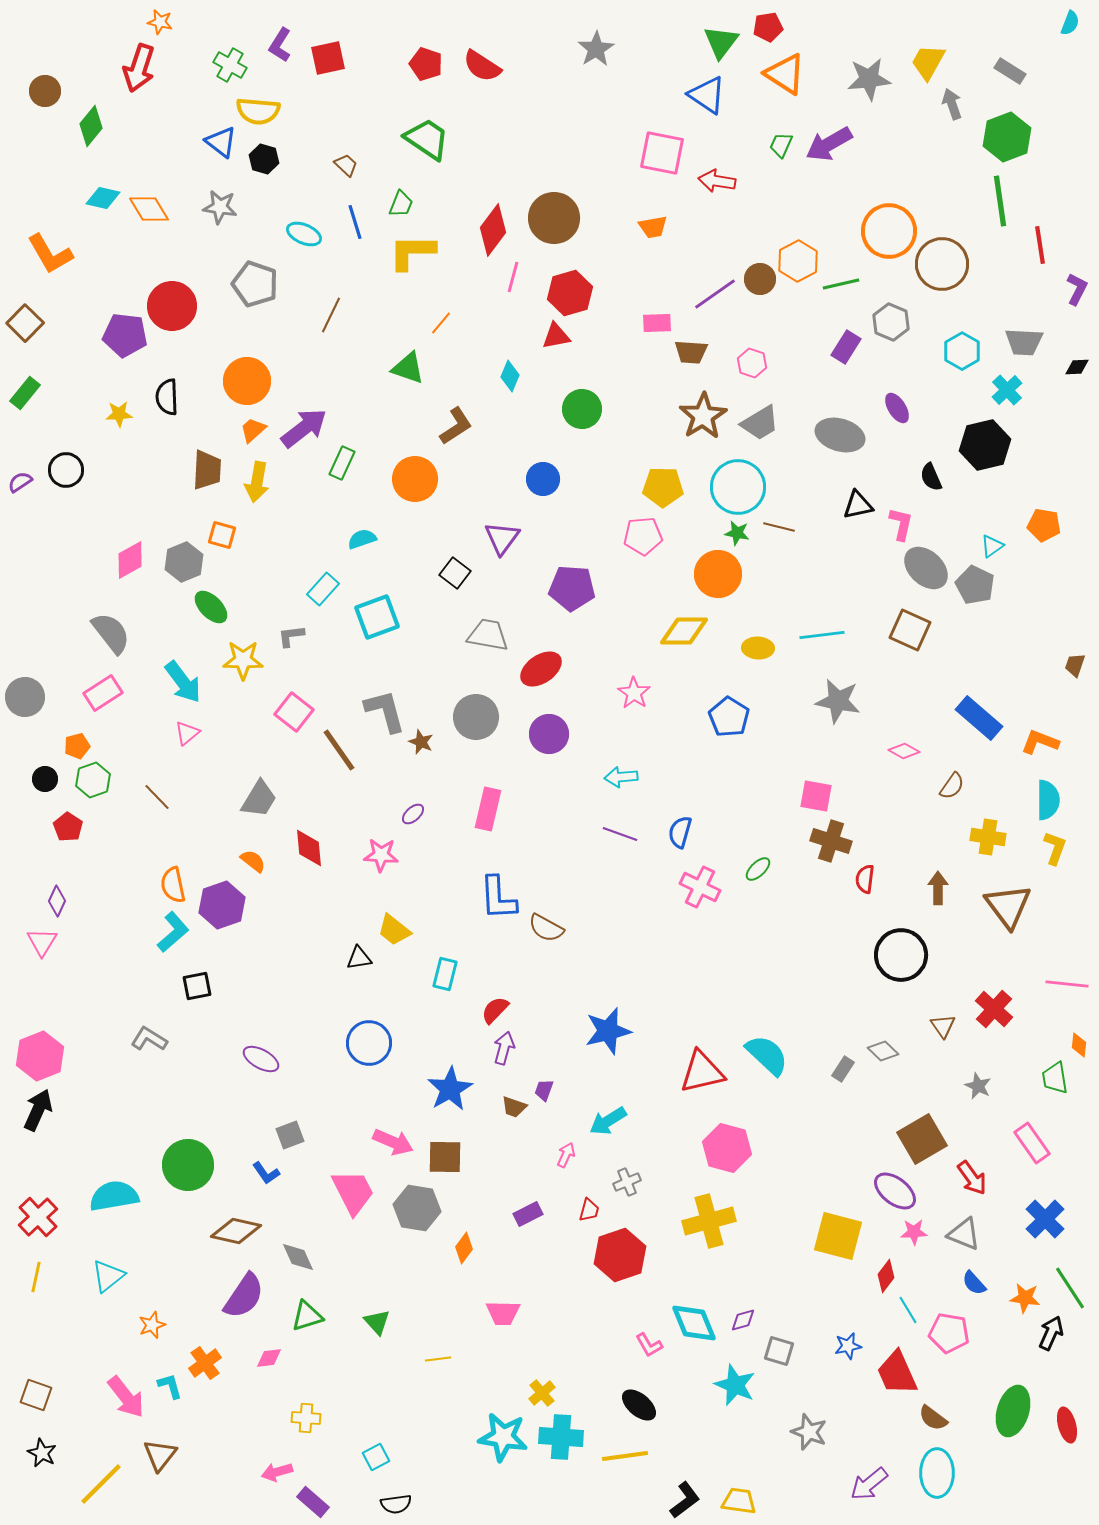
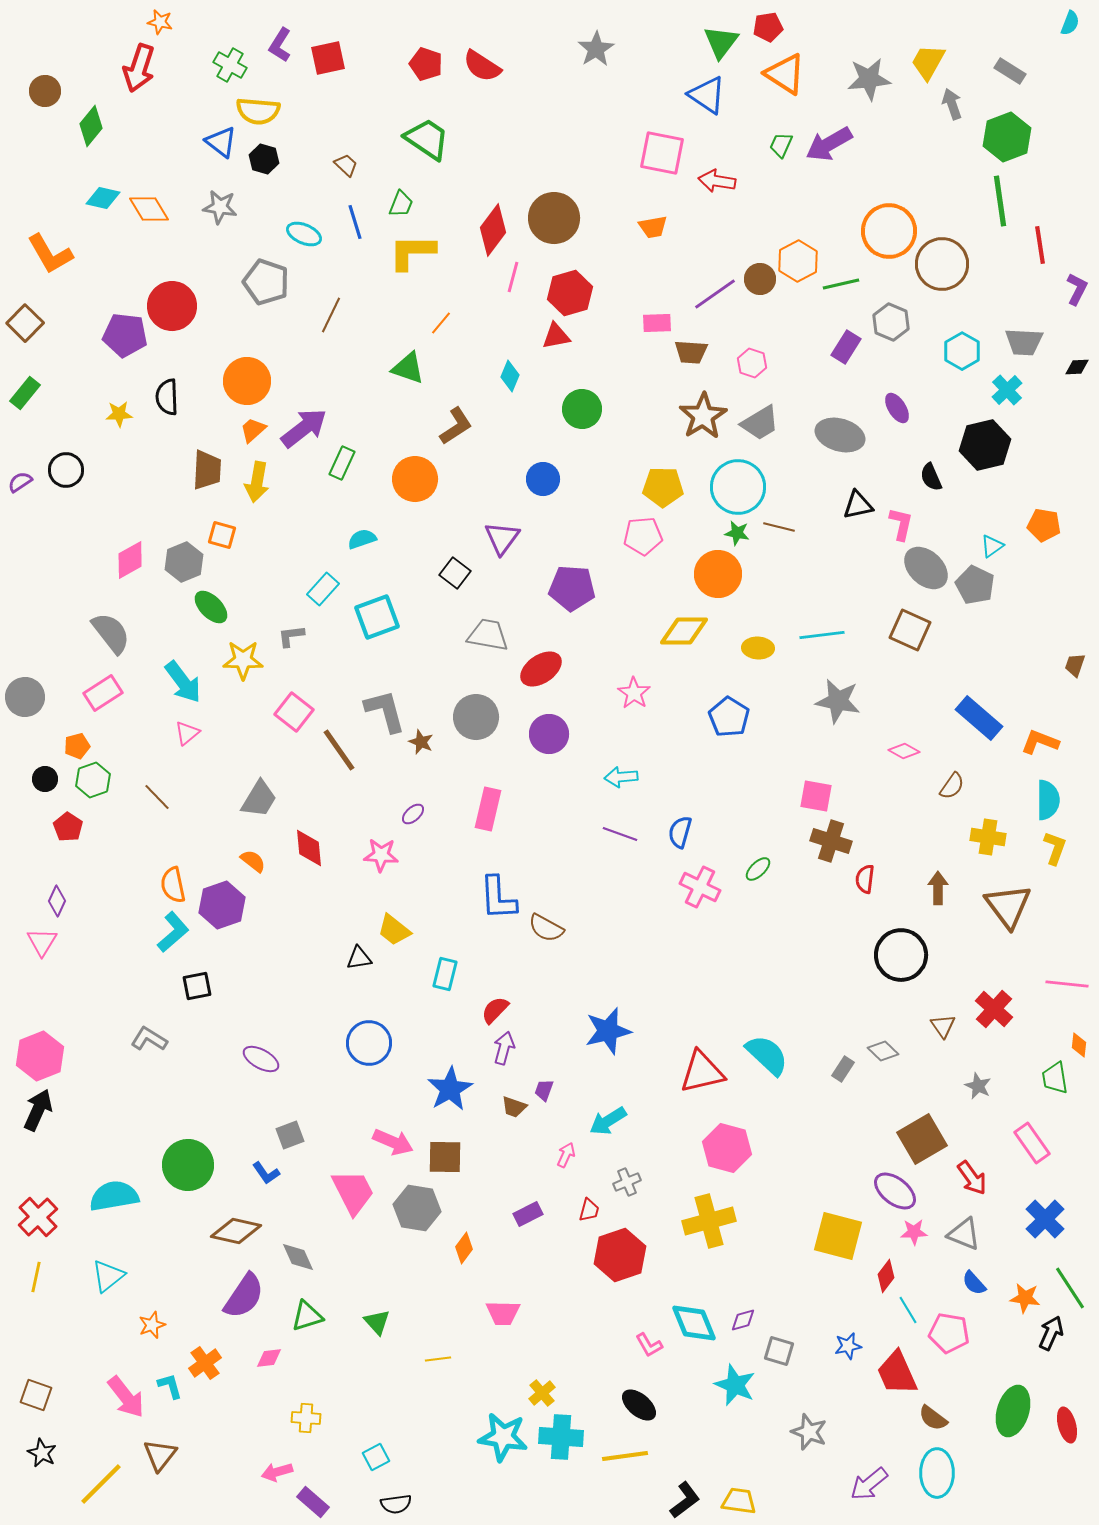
gray pentagon at (255, 284): moved 11 px right, 2 px up
